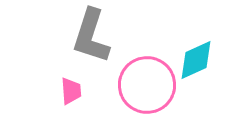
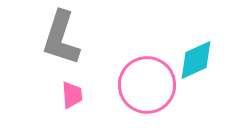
gray L-shape: moved 30 px left, 2 px down
pink trapezoid: moved 1 px right, 4 px down
